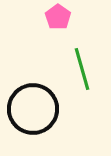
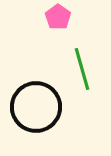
black circle: moved 3 px right, 2 px up
